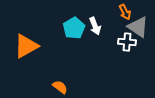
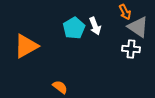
white cross: moved 4 px right, 7 px down
